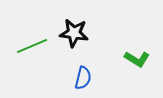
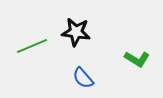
black star: moved 2 px right, 1 px up
blue semicircle: rotated 125 degrees clockwise
